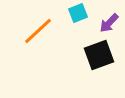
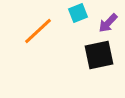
purple arrow: moved 1 px left
black square: rotated 8 degrees clockwise
